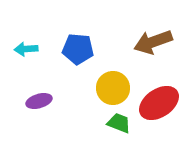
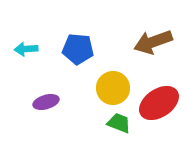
purple ellipse: moved 7 px right, 1 px down
